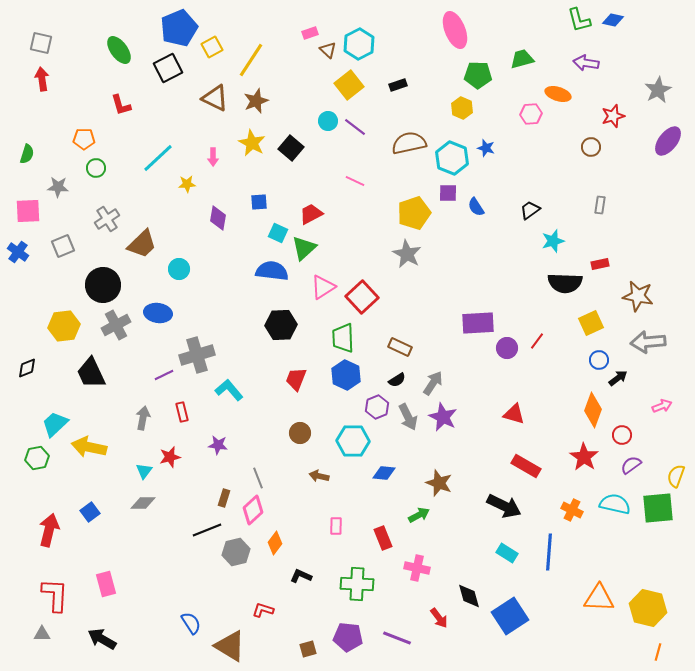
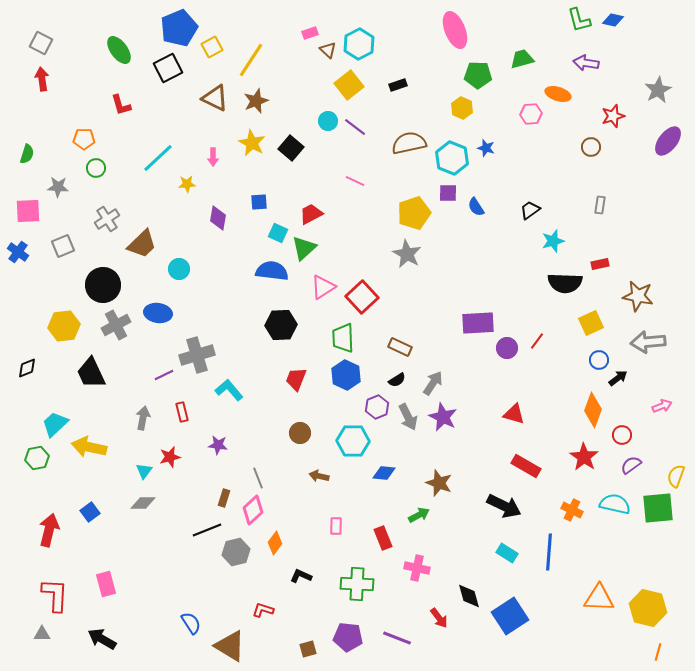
gray square at (41, 43): rotated 15 degrees clockwise
